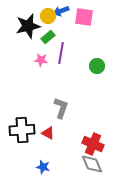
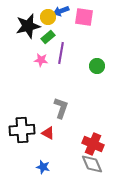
yellow circle: moved 1 px down
